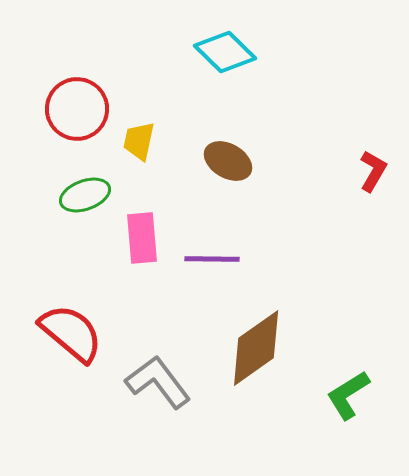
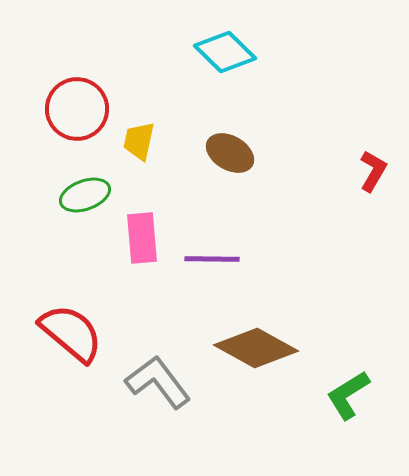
brown ellipse: moved 2 px right, 8 px up
brown diamond: rotated 64 degrees clockwise
